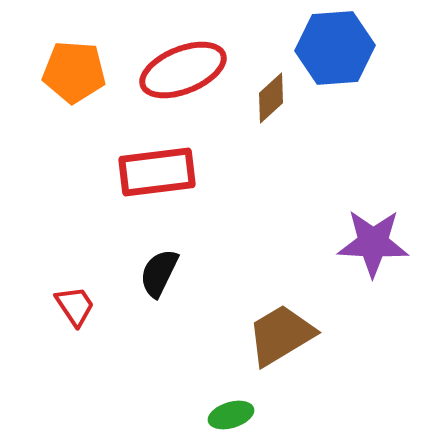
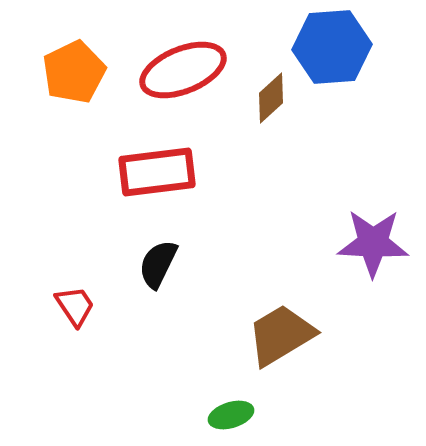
blue hexagon: moved 3 px left, 1 px up
orange pentagon: rotated 30 degrees counterclockwise
black semicircle: moved 1 px left, 9 px up
